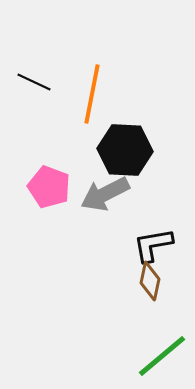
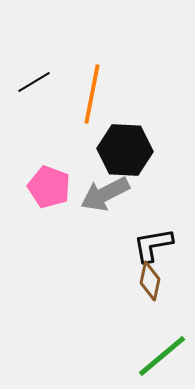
black line: rotated 56 degrees counterclockwise
